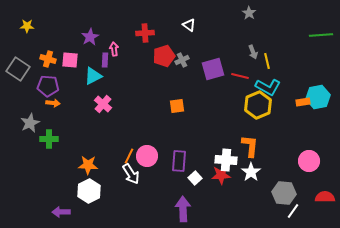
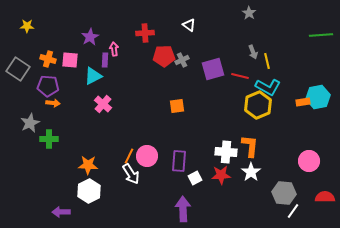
red pentagon at (164, 56): rotated 15 degrees clockwise
white cross at (226, 160): moved 8 px up
white square at (195, 178): rotated 16 degrees clockwise
